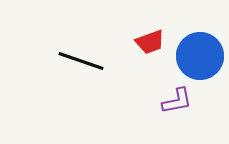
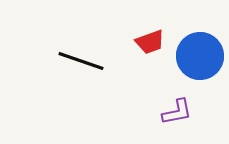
purple L-shape: moved 11 px down
